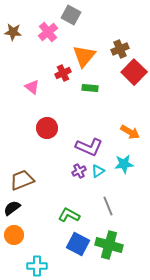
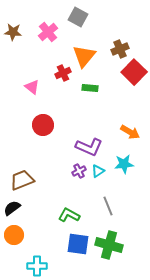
gray square: moved 7 px right, 2 px down
red circle: moved 4 px left, 3 px up
blue square: rotated 20 degrees counterclockwise
